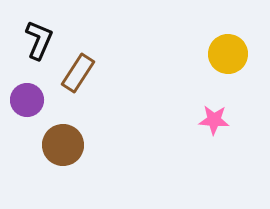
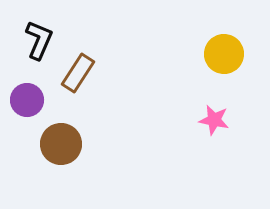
yellow circle: moved 4 px left
pink star: rotated 8 degrees clockwise
brown circle: moved 2 px left, 1 px up
